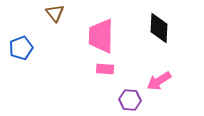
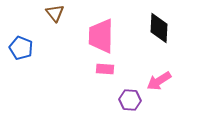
blue pentagon: rotated 30 degrees counterclockwise
